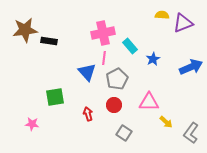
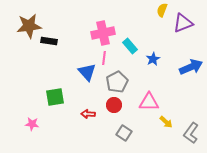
yellow semicircle: moved 5 px up; rotated 72 degrees counterclockwise
brown star: moved 4 px right, 4 px up
gray pentagon: moved 3 px down
red arrow: rotated 72 degrees counterclockwise
